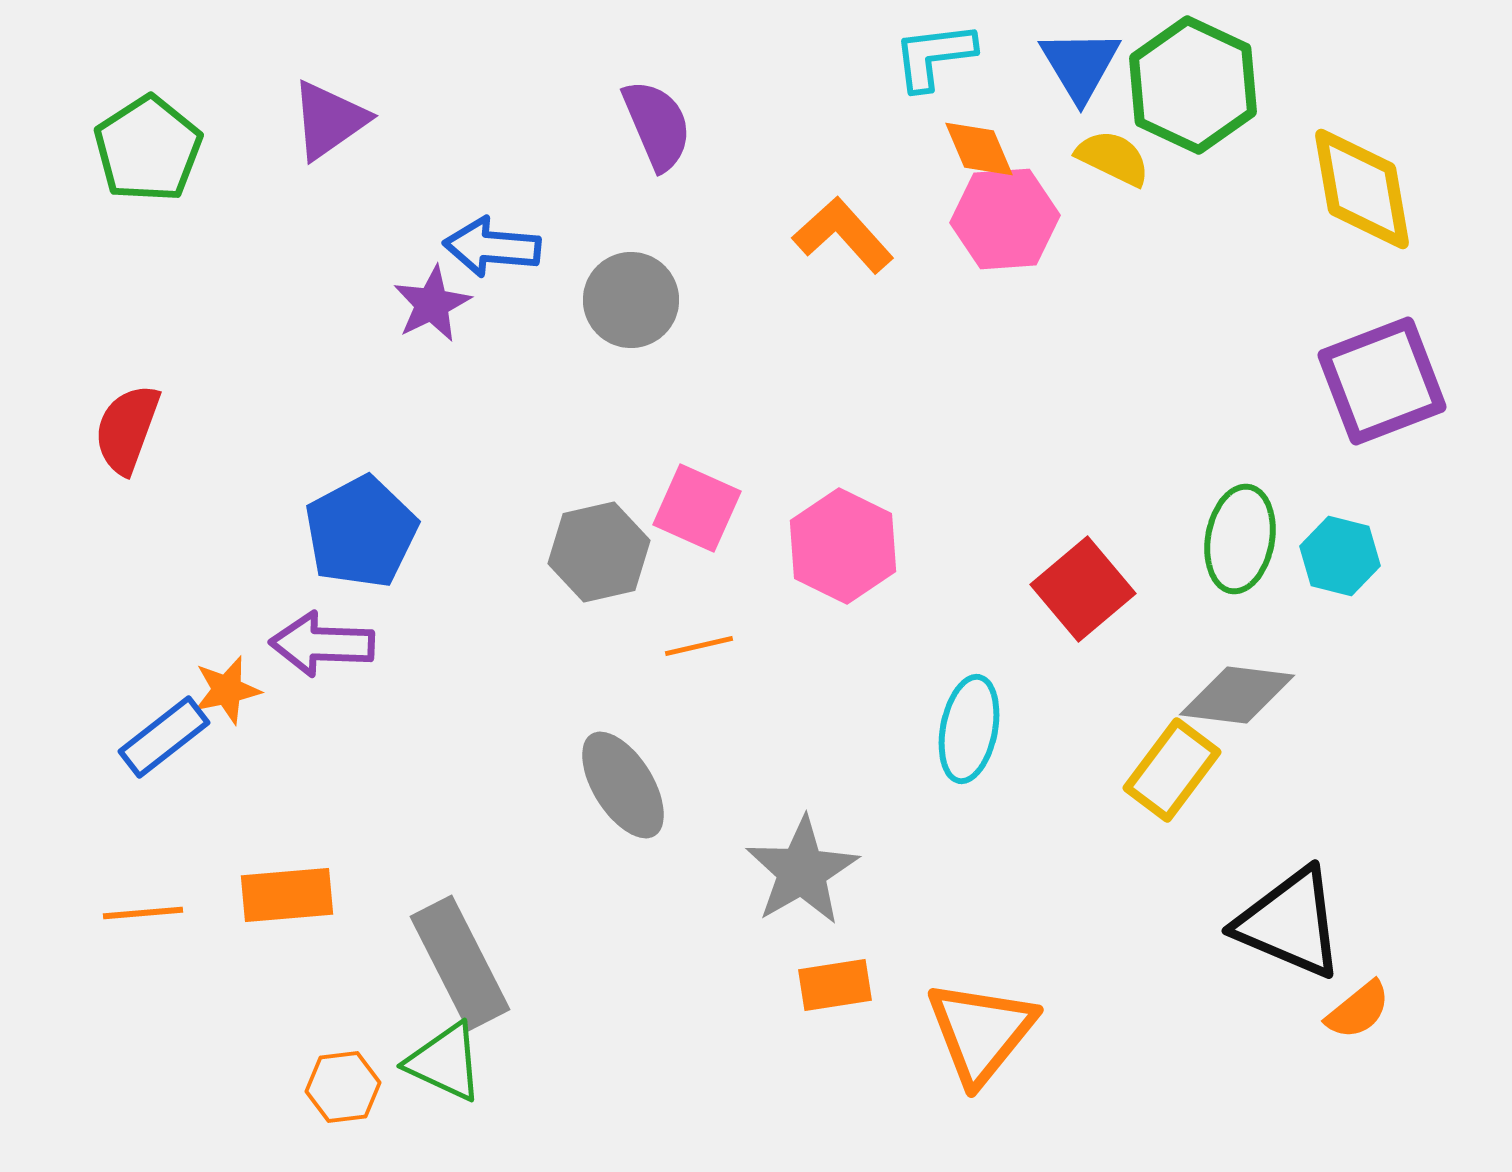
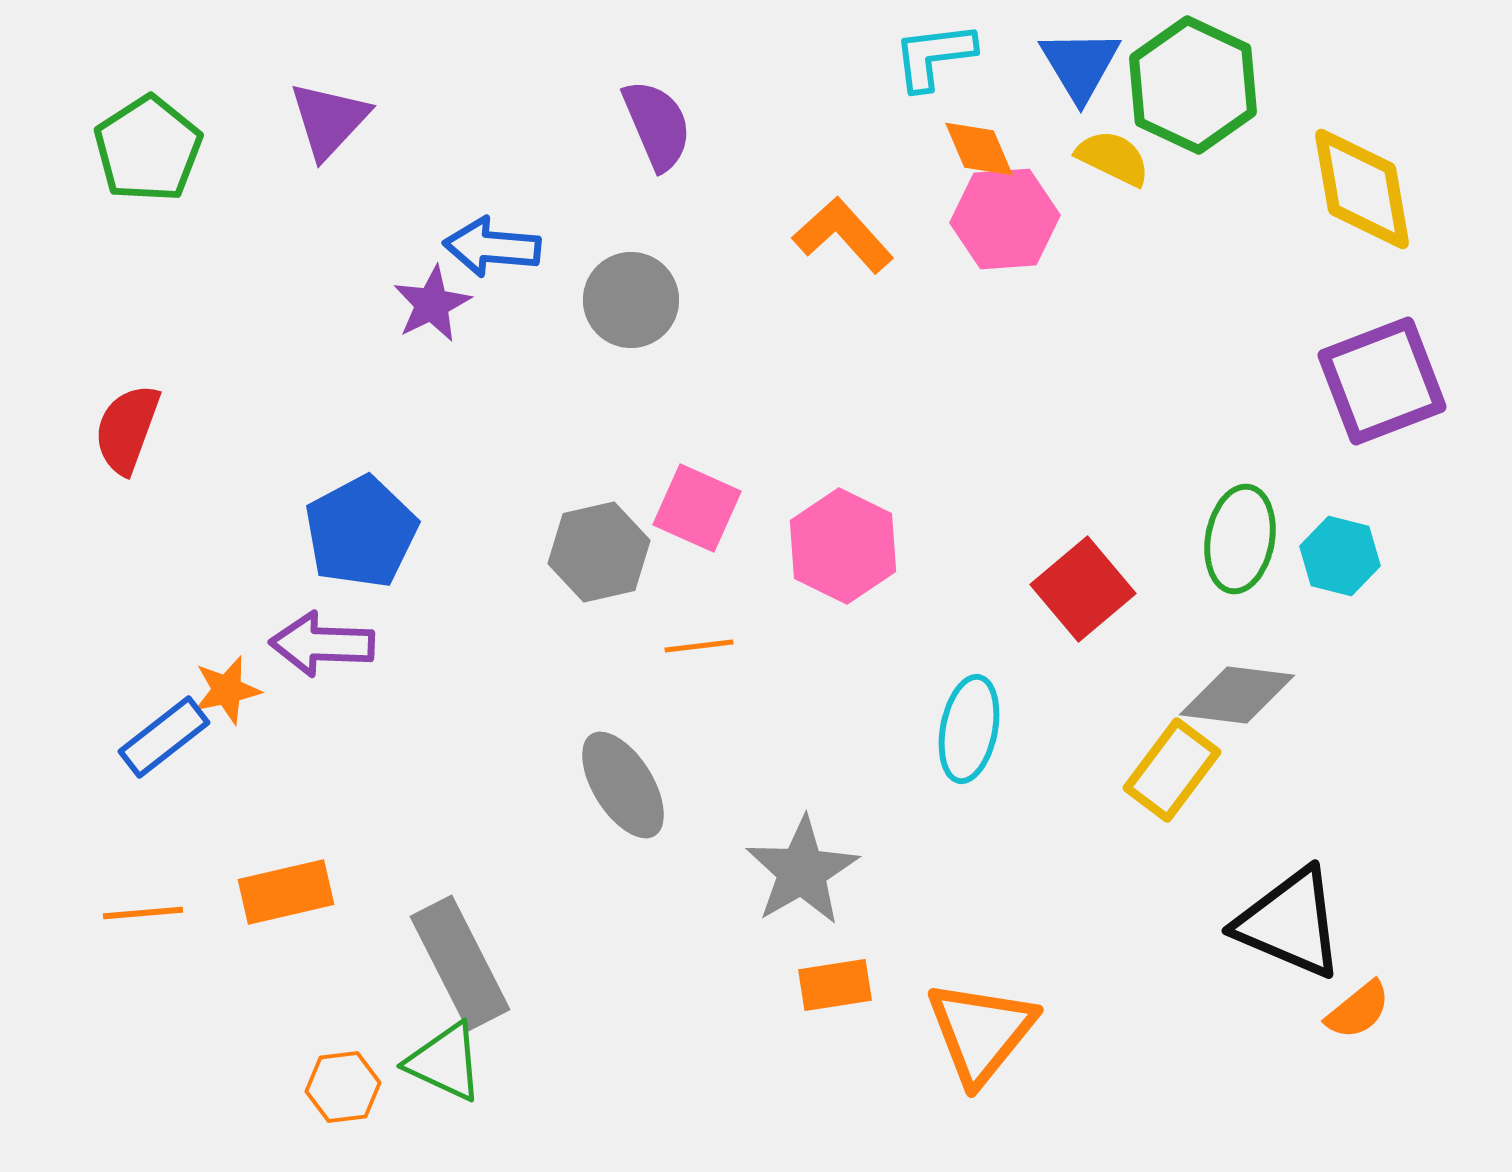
purple triangle at (329, 120): rotated 12 degrees counterclockwise
orange line at (699, 646): rotated 6 degrees clockwise
orange rectangle at (287, 895): moved 1 px left, 3 px up; rotated 8 degrees counterclockwise
